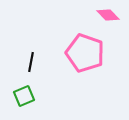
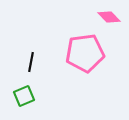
pink diamond: moved 1 px right, 2 px down
pink pentagon: rotated 27 degrees counterclockwise
